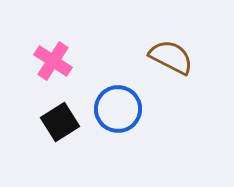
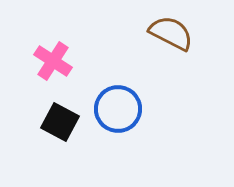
brown semicircle: moved 24 px up
black square: rotated 30 degrees counterclockwise
